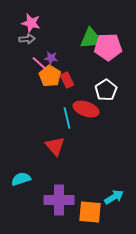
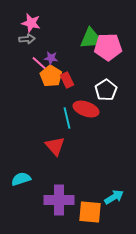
orange pentagon: moved 1 px right
